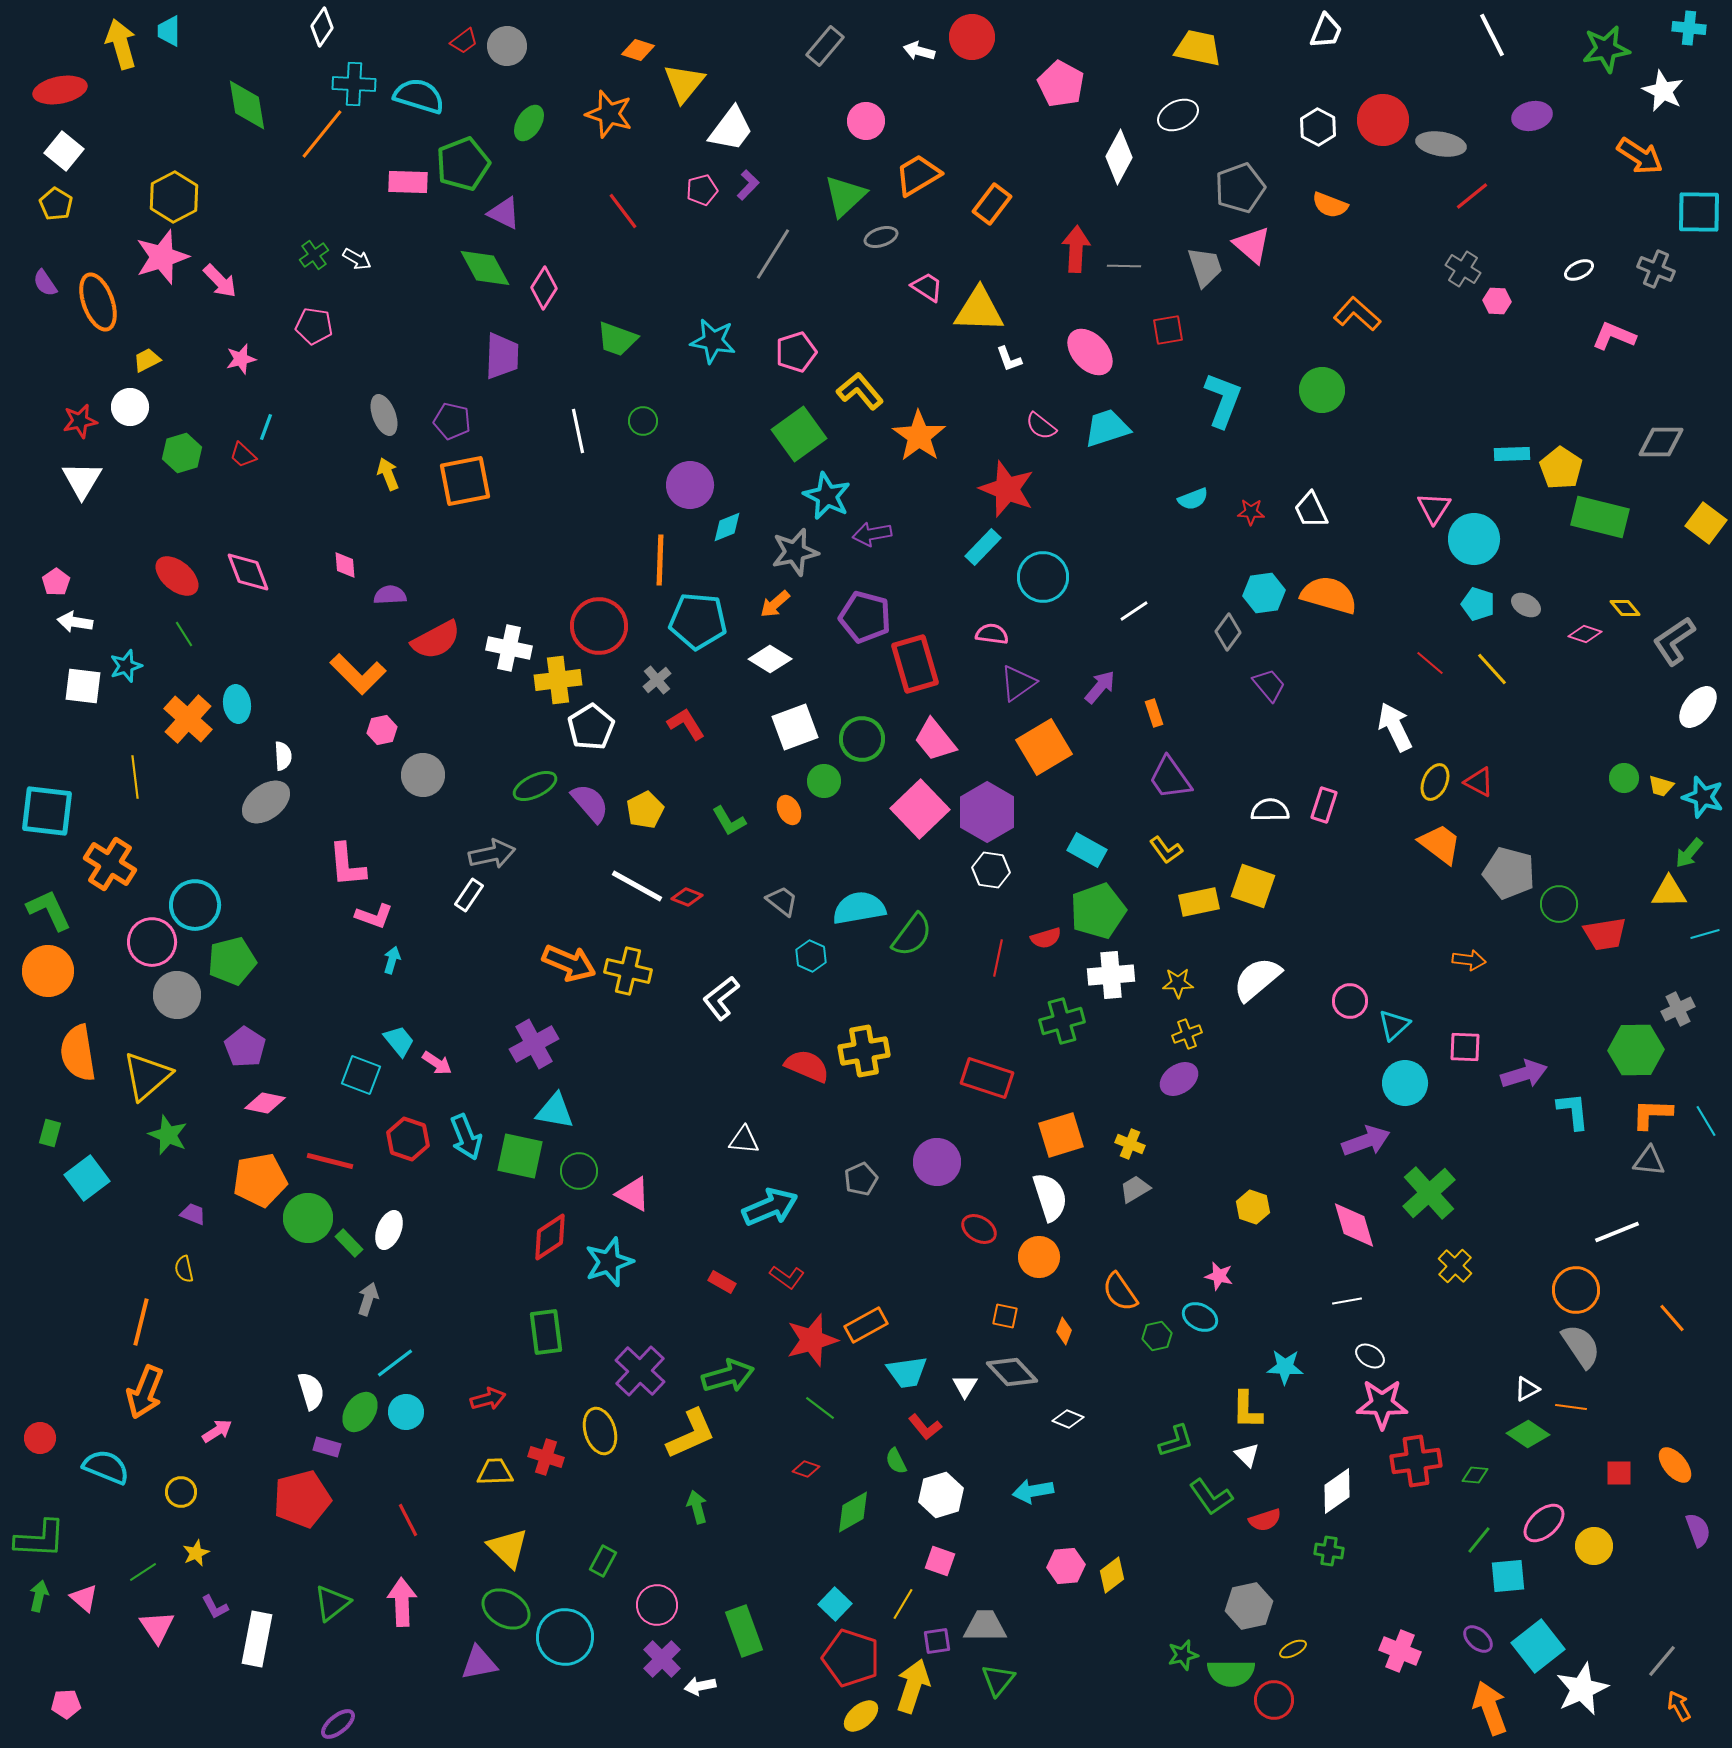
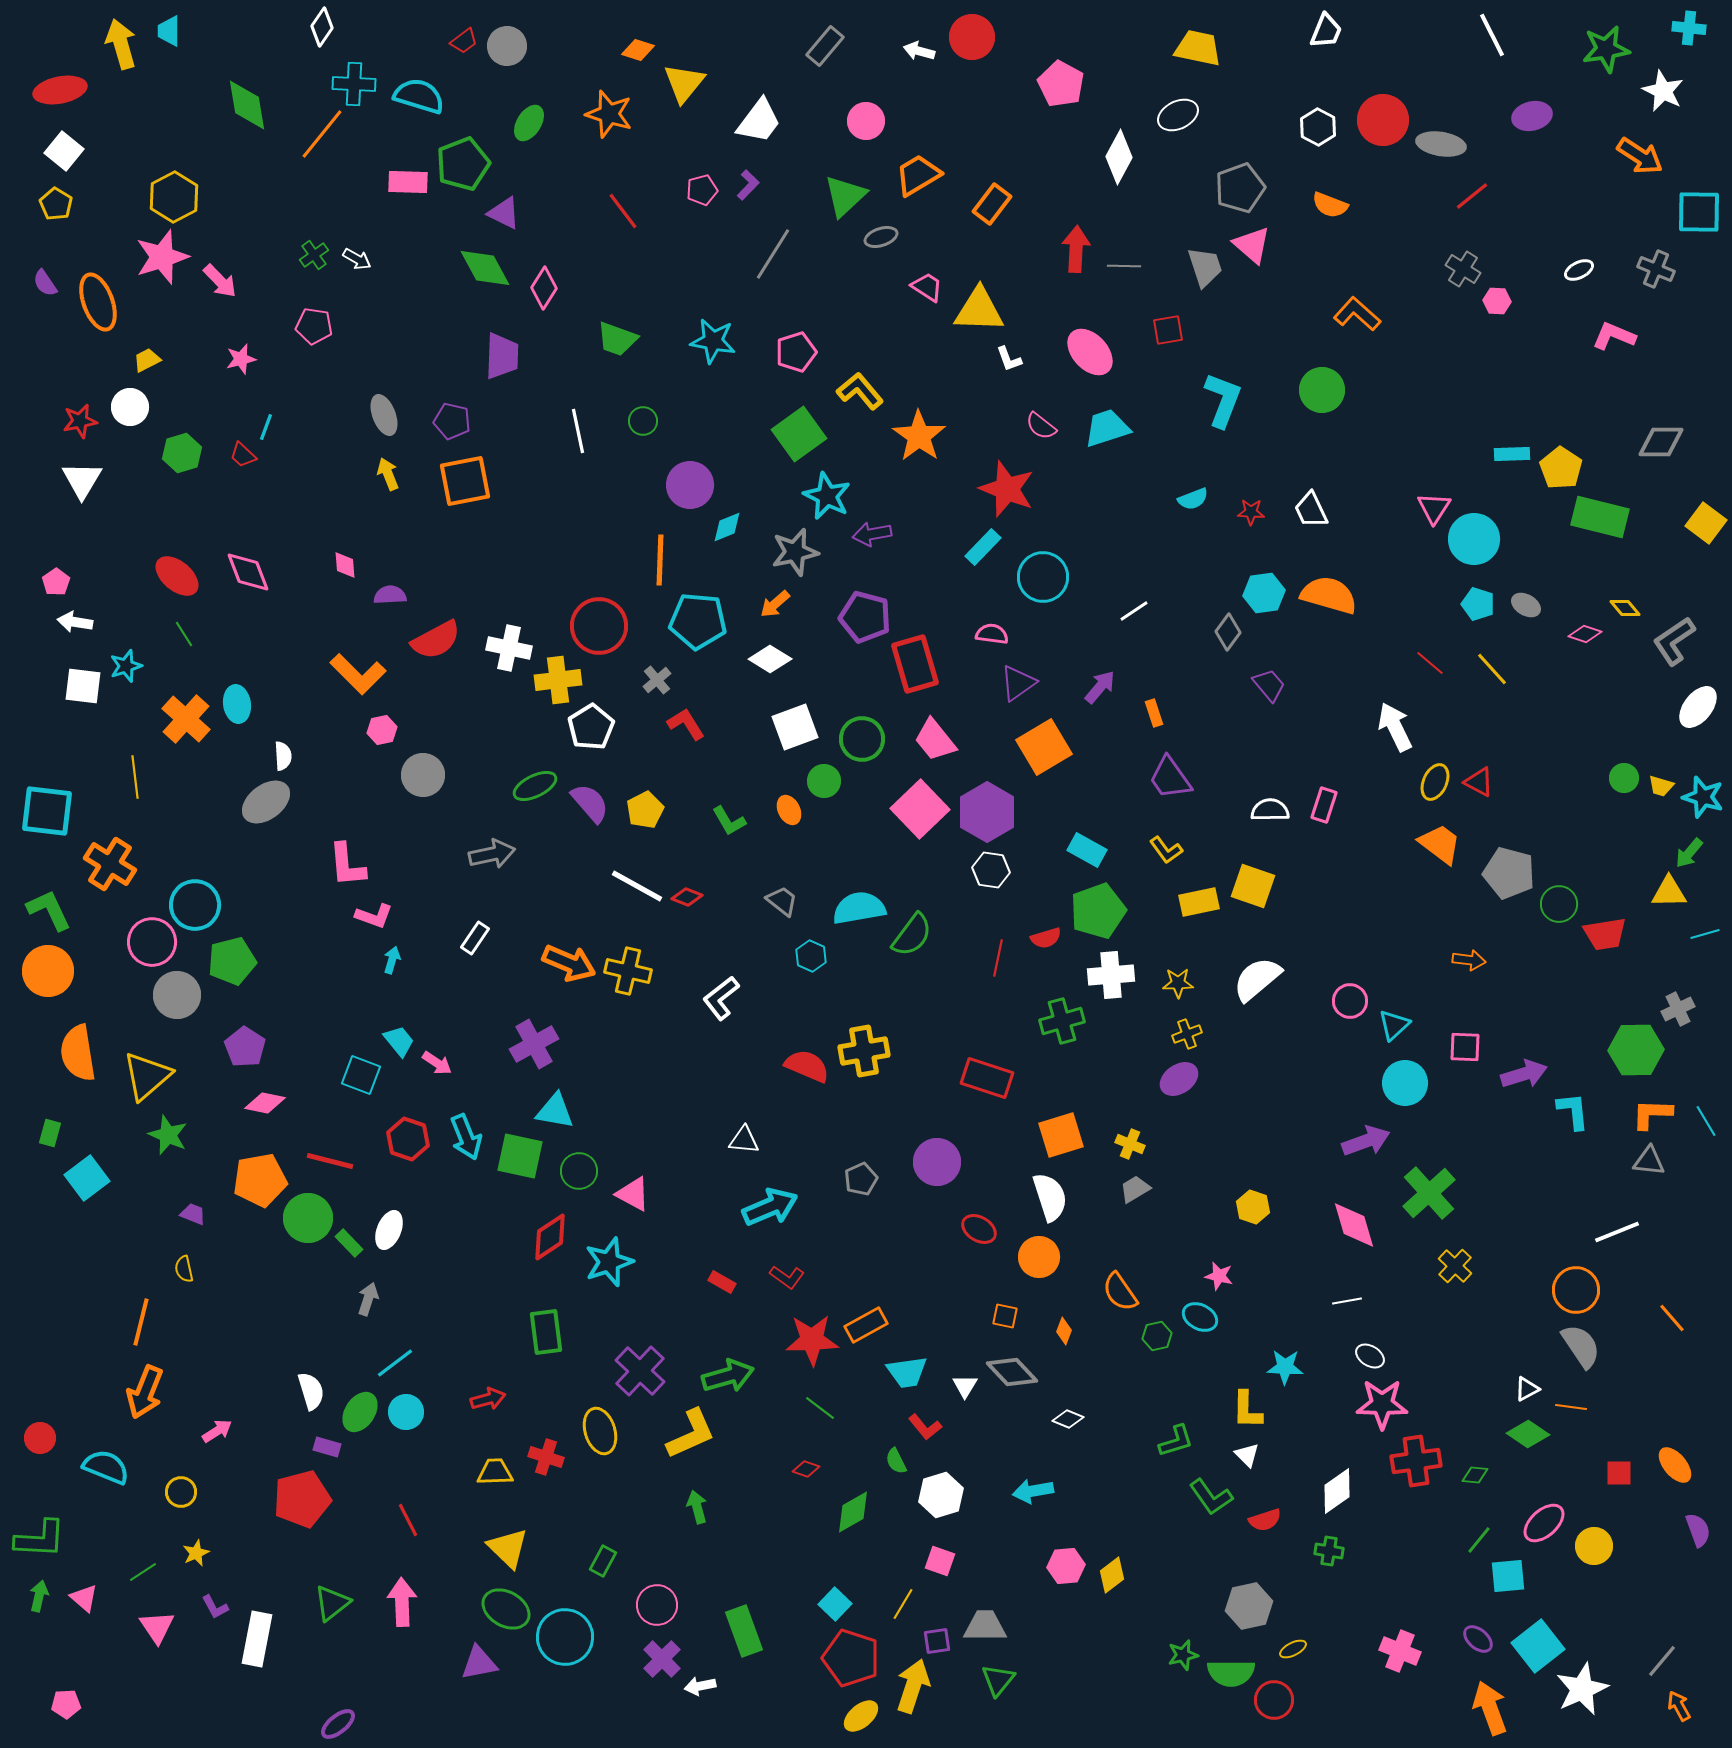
white trapezoid at (731, 129): moved 28 px right, 8 px up
orange cross at (188, 719): moved 2 px left
white rectangle at (469, 895): moved 6 px right, 43 px down
red star at (812, 1340): rotated 14 degrees clockwise
